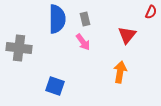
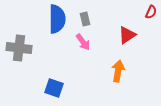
red triangle: rotated 18 degrees clockwise
orange arrow: moved 2 px left, 1 px up
blue square: moved 1 px left, 2 px down
